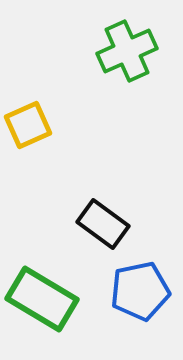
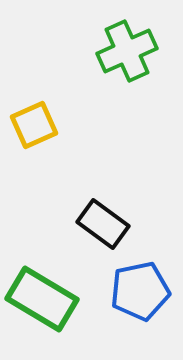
yellow square: moved 6 px right
